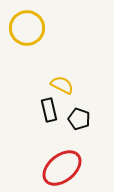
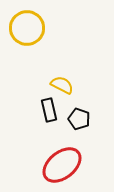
red ellipse: moved 3 px up
